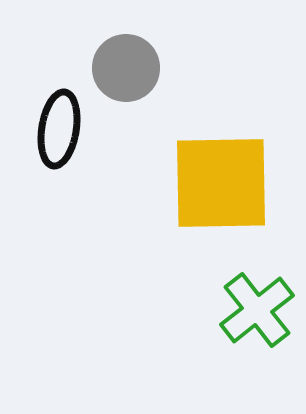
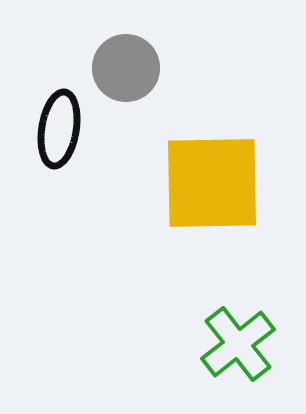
yellow square: moved 9 px left
green cross: moved 19 px left, 34 px down
